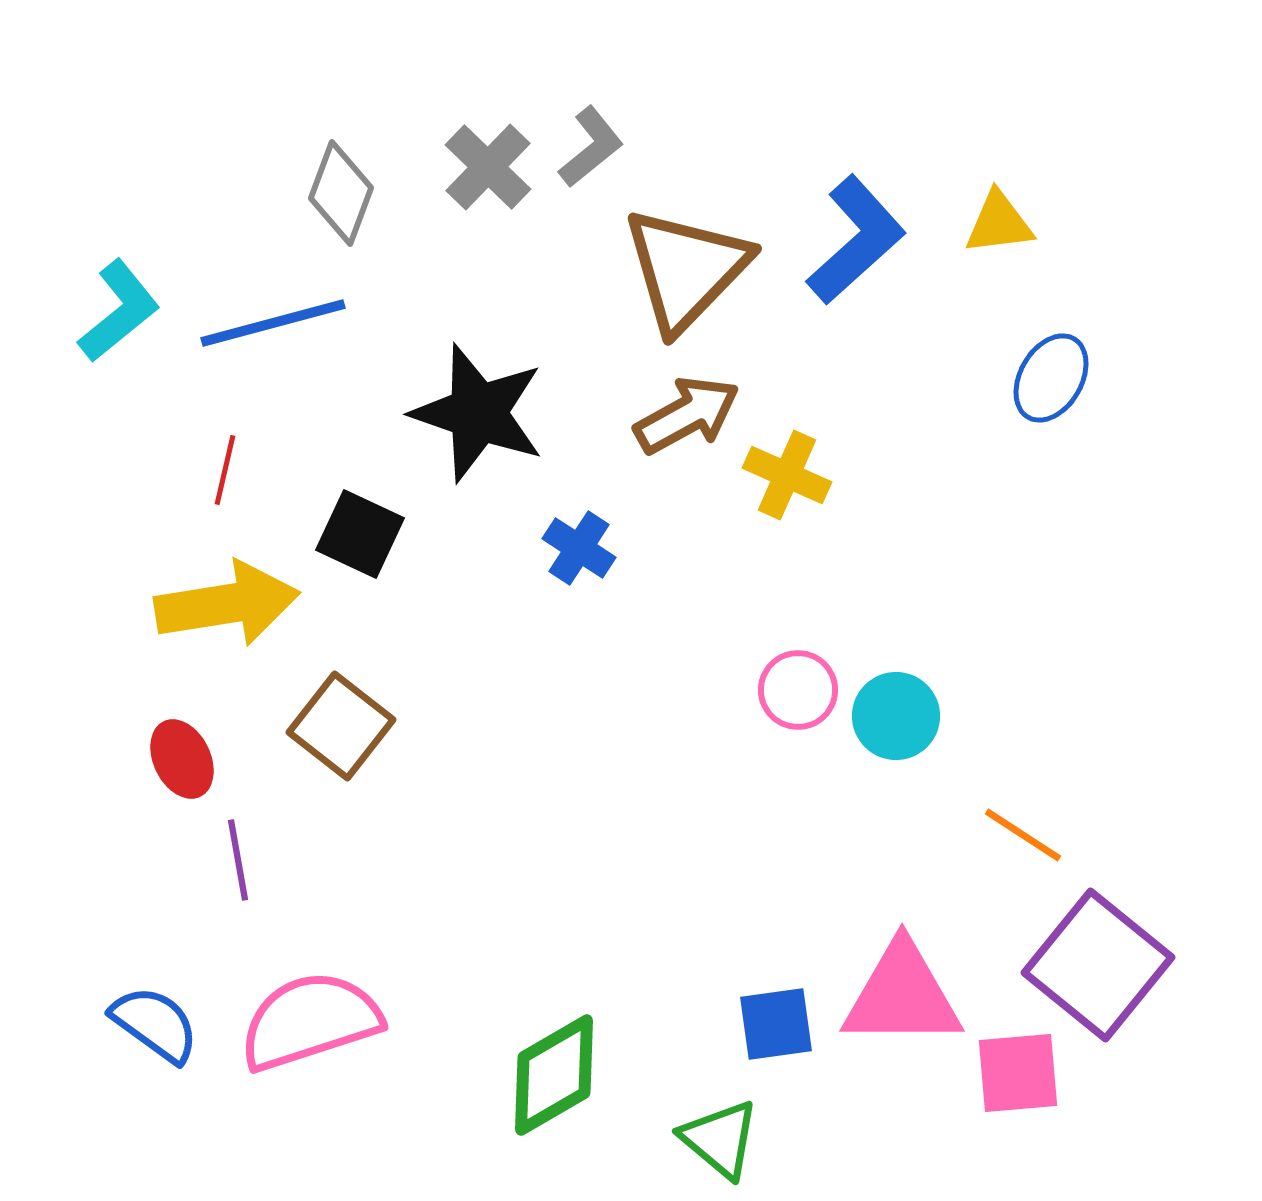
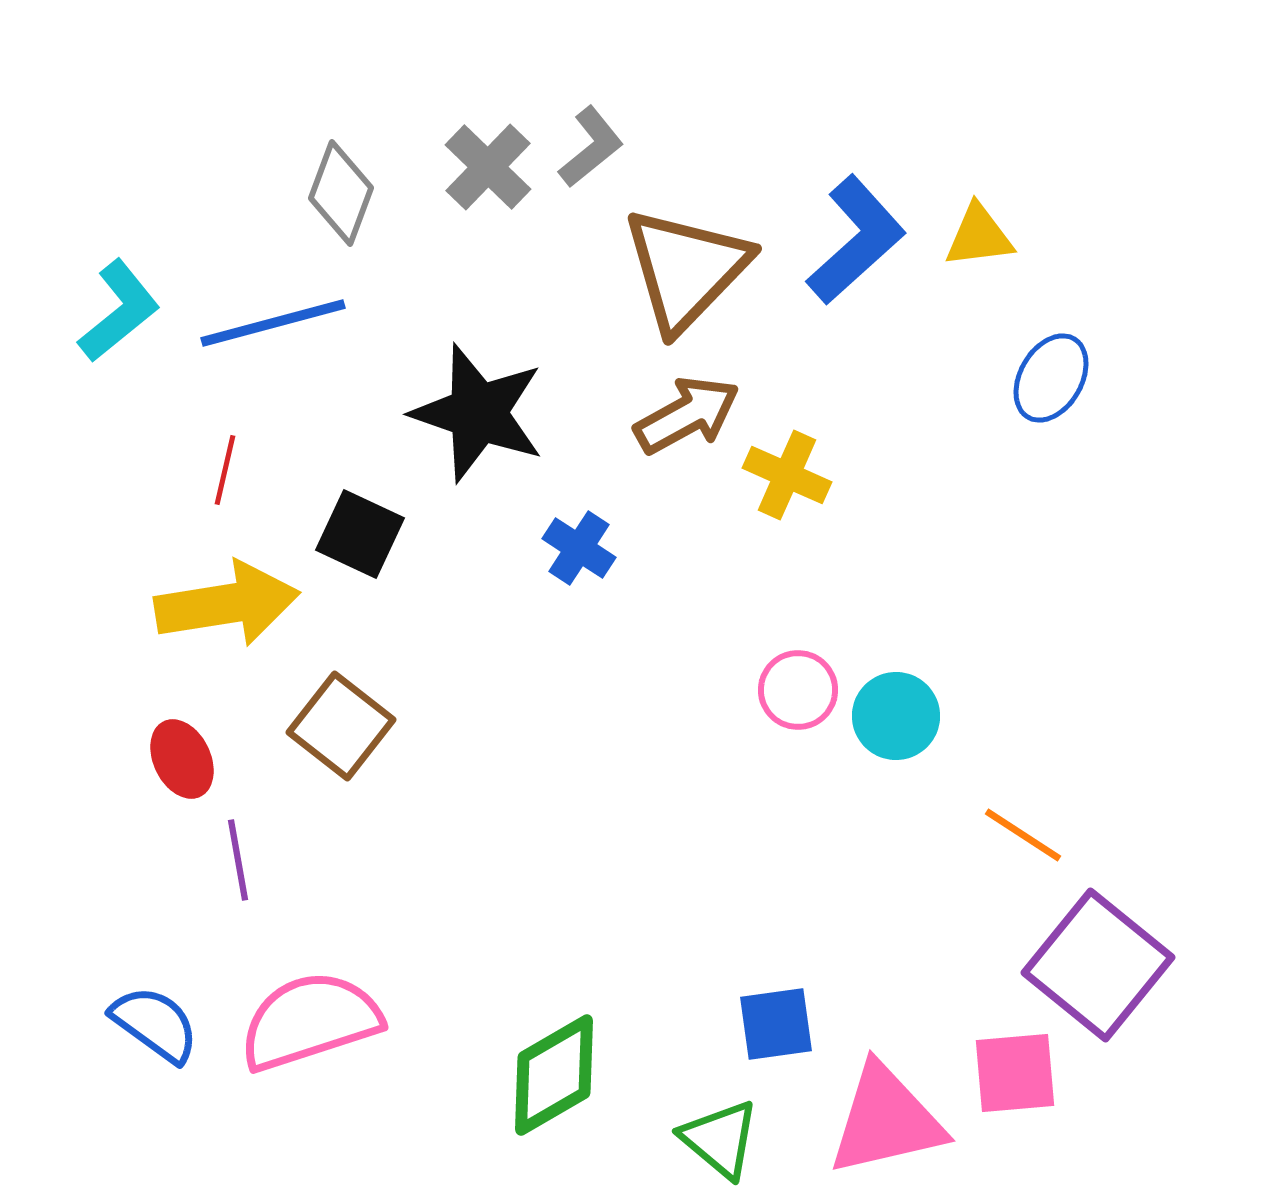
yellow triangle: moved 20 px left, 13 px down
pink triangle: moved 16 px left, 125 px down; rotated 13 degrees counterclockwise
pink square: moved 3 px left
